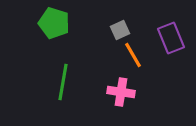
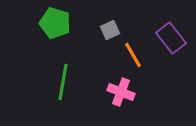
green pentagon: moved 1 px right
gray square: moved 10 px left
purple rectangle: rotated 16 degrees counterclockwise
pink cross: rotated 12 degrees clockwise
